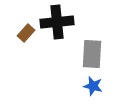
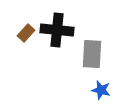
black cross: moved 8 px down; rotated 12 degrees clockwise
blue star: moved 8 px right, 4 px down
